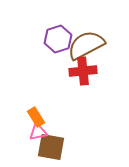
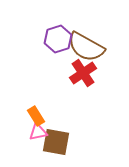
brown semicircle: moved 2 px down; rotated 123 degrees counterclockwise
red cross: moved 2 px down; rotated 28 degrees counterclockwise
orange rectangle: moved 1 px up
brown square: moved 5 px right, 5 px up
